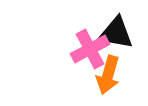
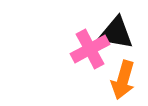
orange arrow: moved 15 px right, 5 px down
